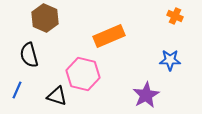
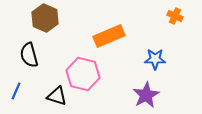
blue star: moved 15 px left, 1 px up
blue line: moved 1 px left, 1 px down
